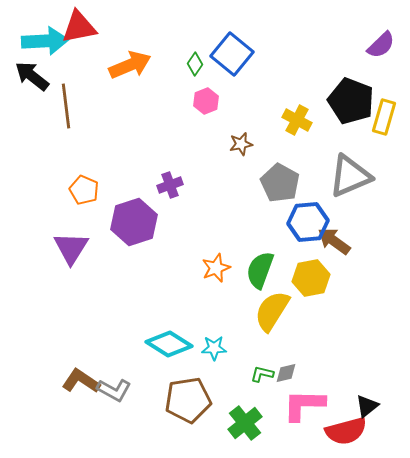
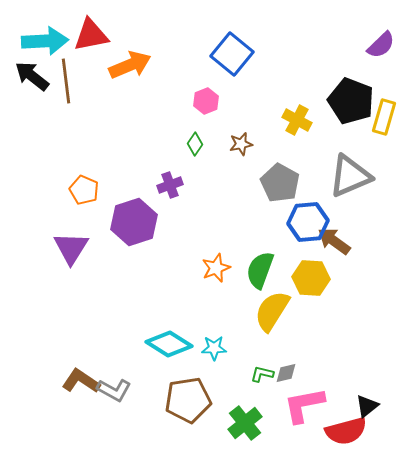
red triangle: moved 12 px right, 8 px down
green diamond: moved 80 px down
brown line: moved 25 px up
yellow hexagon: rotated 15 degrees clockwise
pink L-shape: rotated 12 degrees counterclockwise
